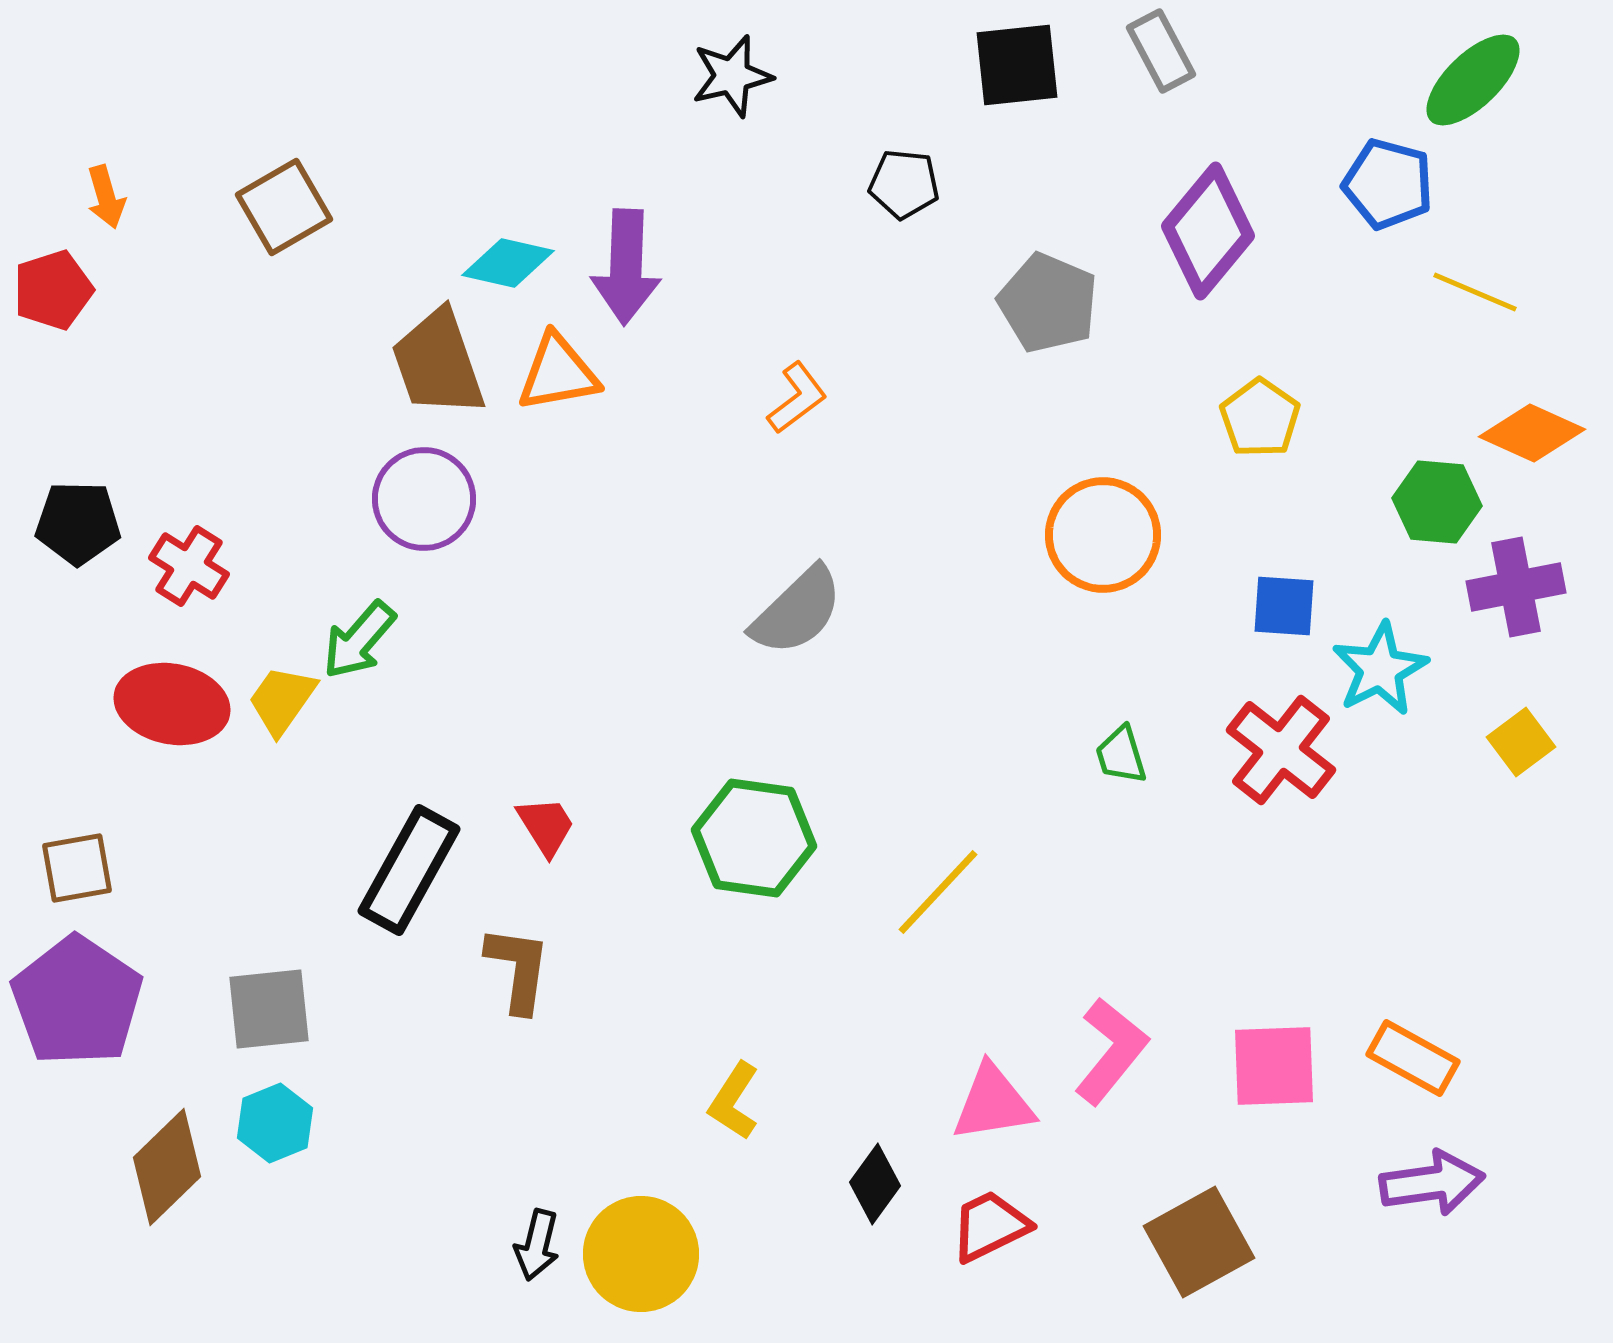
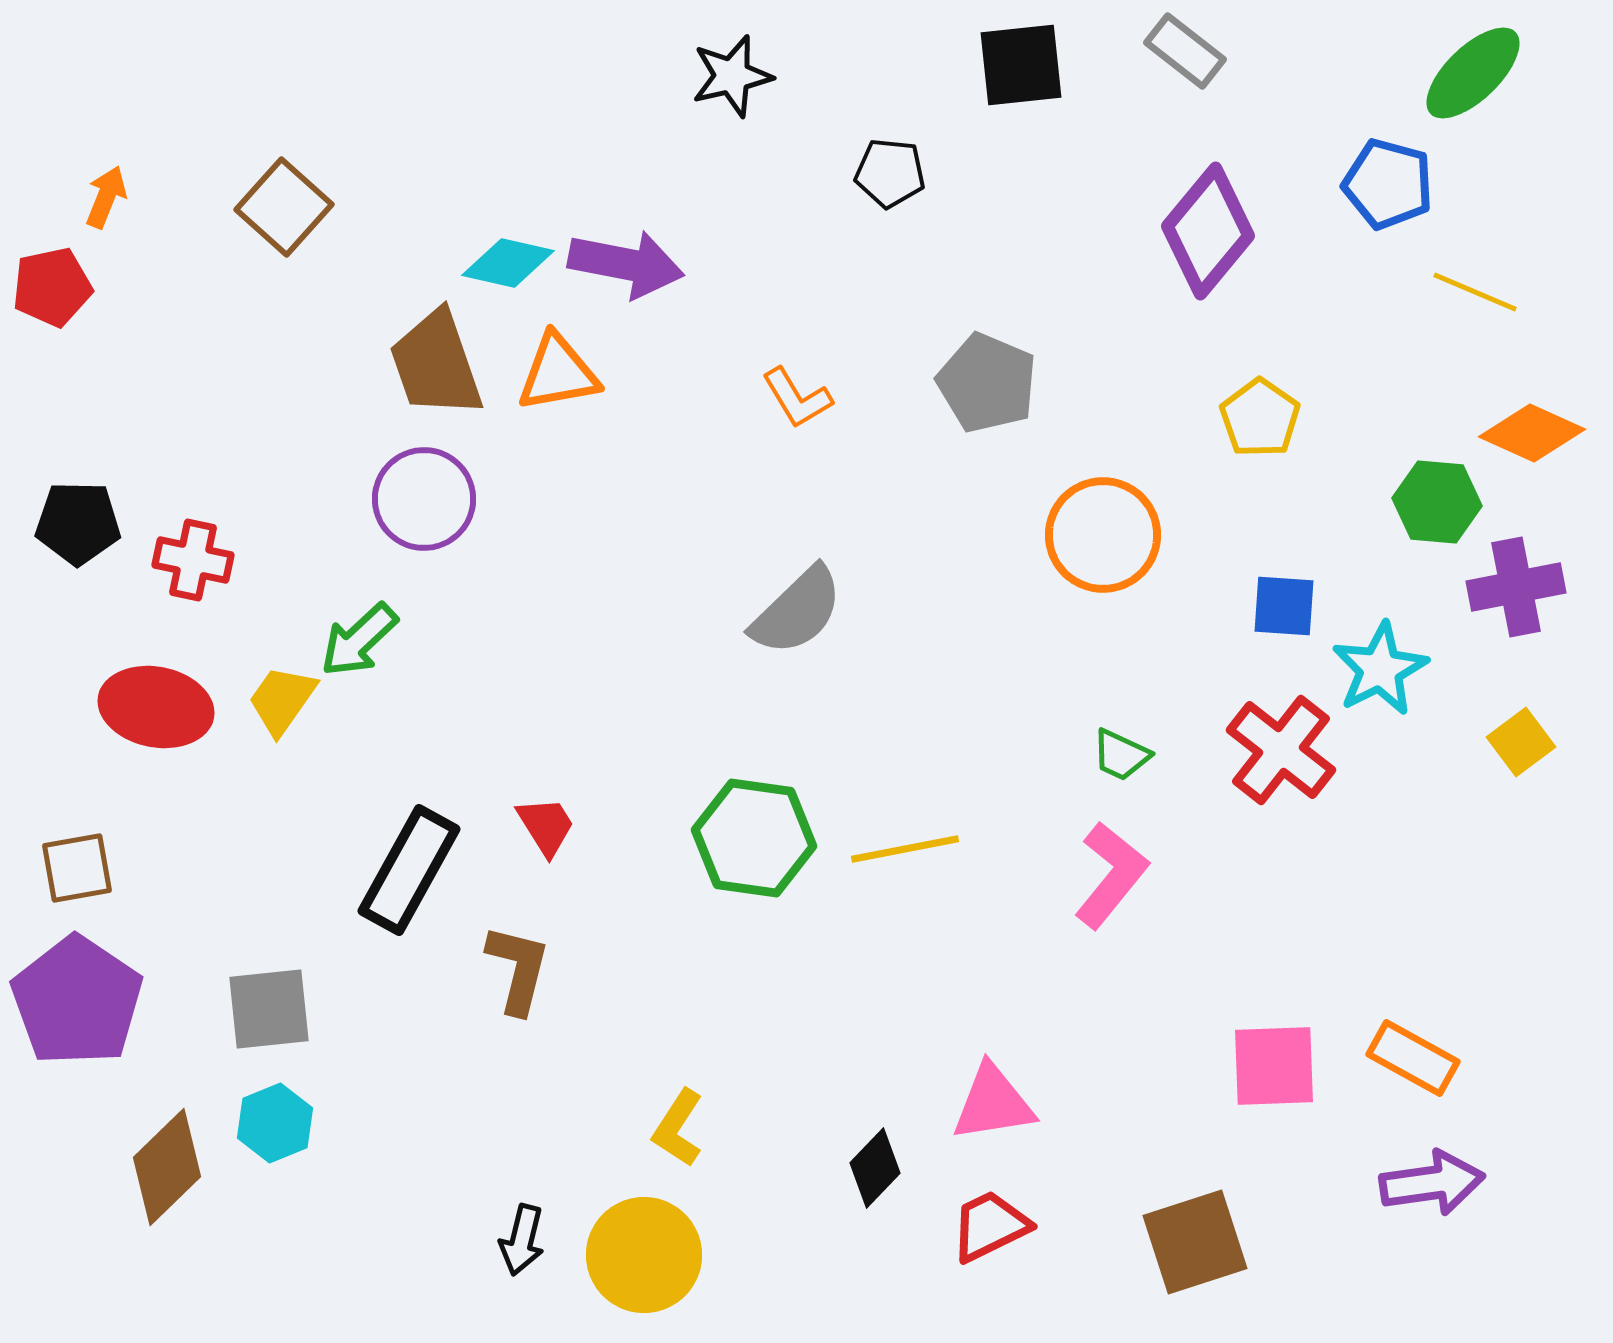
gray rectangle at (1161, 51): moved 24 px right; rotated 24 degrees counterclockwise
black square at (1017, 65): moved 4 px right
green ellipse at (1473, 80): moved 7 px up
black pentagon at (904, 184): moved 14 px left, 11 px up
orange arrow at (106, 197): rotated 142 degrees counterclockwise
brown square at (284, 207): rotated 18 degrees counterclockwise
purple arrow at (626, 267): moved 3 px up; rotated 81 degrees counterclockwise
red pentagon at (53, 290): moved 1 px left, 3 px up; rotated 6 degrees clockwise
gray pentagon at (1048, 303): moved 61 px left, 80 px down
brown trapezoid at (438, 363): moved 2 px left, 1 px down
orange L-shape at (797, 398): rotated 96 degrees clockwise
red cross at (189, 566): moved 4 px right, 6 px up; rotated 20 degrees counterclockwise
green arrow at (359, 640): rotated 6 degrees clockwise
red ellipse at (172, 704): moved 16 px left, 3 px down
green trapezoid at (1121, 755): rotated 48 degrees counterclockwise
yellow line at (938, 892): moved 33 px left, 43 px up; rotated 36 degrees clockwise
brown L-shape at (518, 969): rotated 6 degrees clockwise
pink L-shape at (1111, 1051): moved 176 px up
yellow L-shape at (734, 1101): moved 56 px left, 27 px down
black diamond at (875, 1184): moved 16 px up; rotated 8 degrees clockwise
brown square at (1199, 1242): moved 4 px left; rotated 11 degrees clockwise
black arrow at (537, 1245): moved 15 px left, 5 px up
yellow circle at (641, 1254): moved 3 px right, 1 px down
